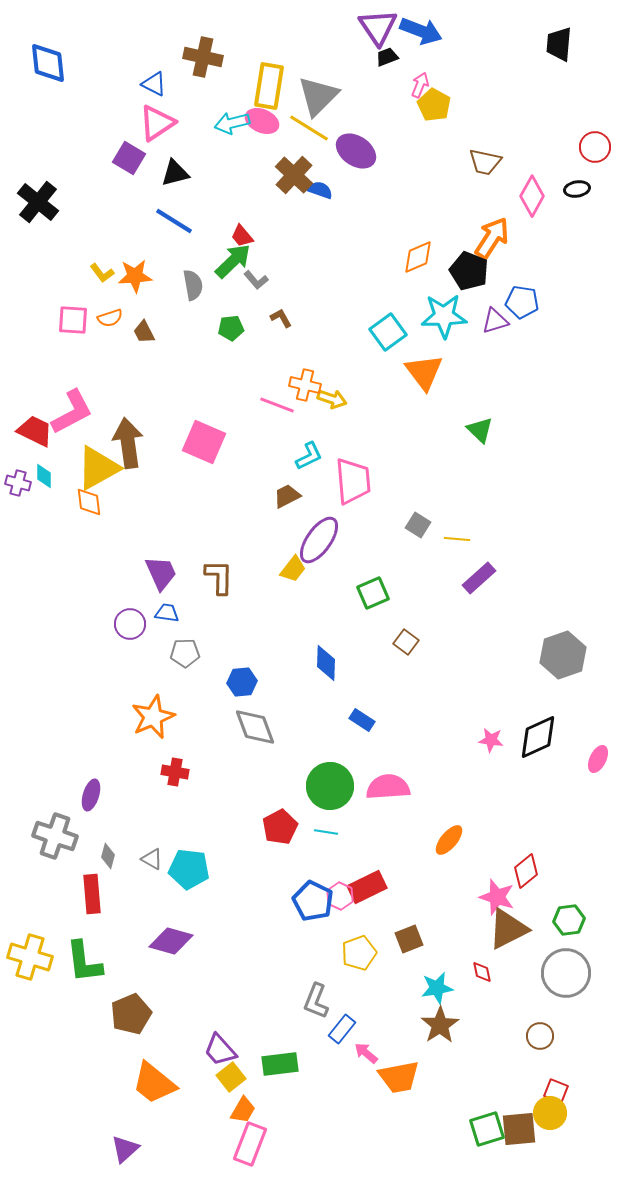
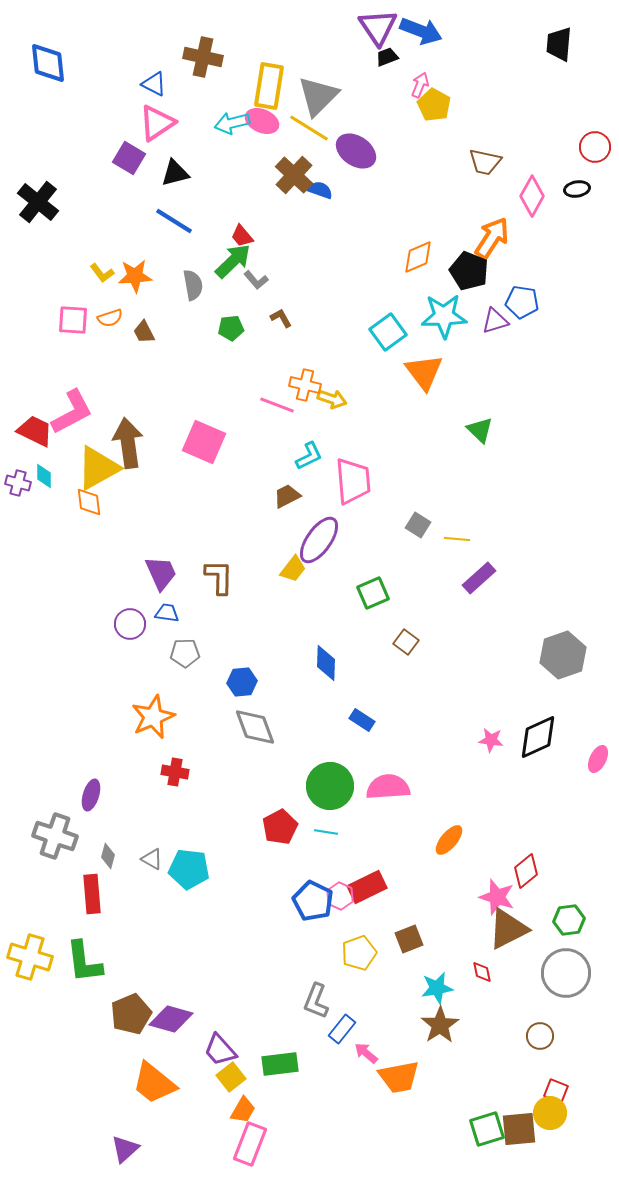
purple diamond at (171, 941): moved 78 px down
